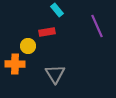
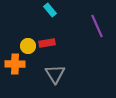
cyan rectangle: moved 7 px left
red rectangle: moved 11 px down
